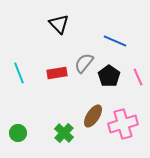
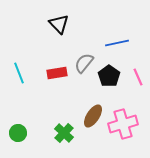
blue line: moved 2 px right, 2 px down; rotated 35 degrees counterclockwise
